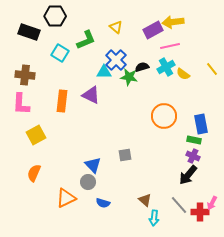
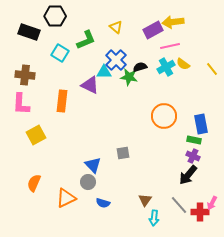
black semicircle: moved 2 px left
yellow semicircle: moved 10 px up
purple triangle: moved 1 px left, 10 px up
gray square: moved 2 px left, 2 px up
orange semicircle: moved 10 px down
brown triangle: rotated 24 degrees clockwise
